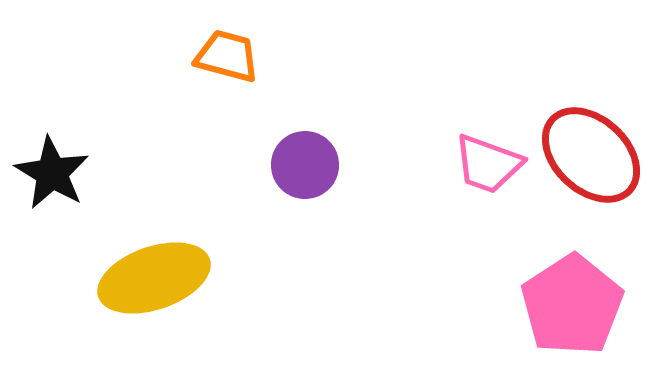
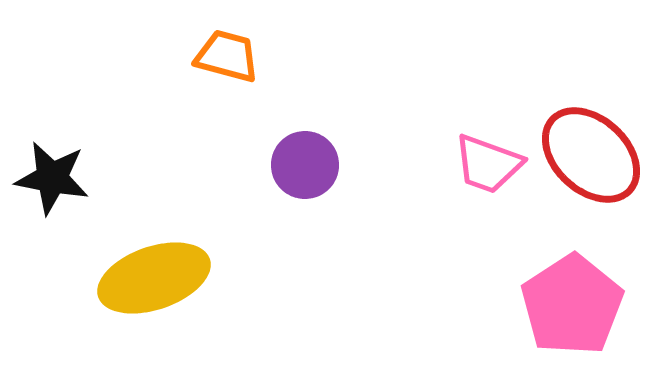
black star: moved 5 px down; rotated 20 degrees counterclockwise
